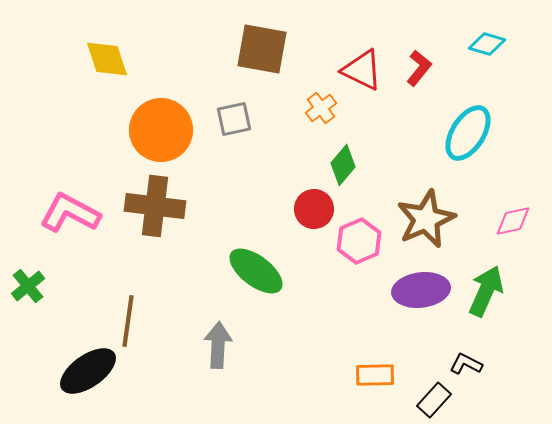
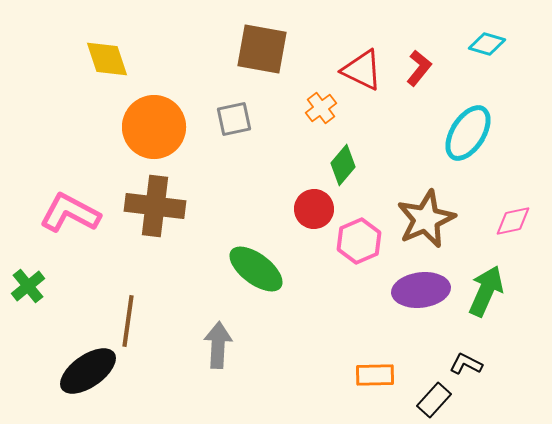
orange circle: moved 7 px left, 3 px up
green ellipse: moved 2 px up
